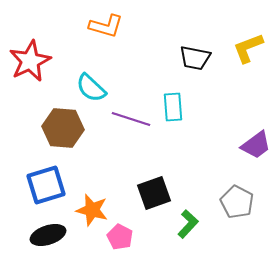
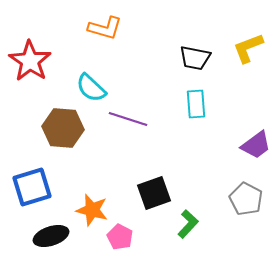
orange L-shape: moved 1 px left, 2 px down
red star: rotated 12 degrees counterclockwise
cyan rectangle: moved 23 px right, 3 px up
purple line: moved 3 px left
blue square: moved 14 px left, 2 px down
gray pentagon: moved 9 px right, 3 px up
black ellipse: moved 3 px right, 1 px down
